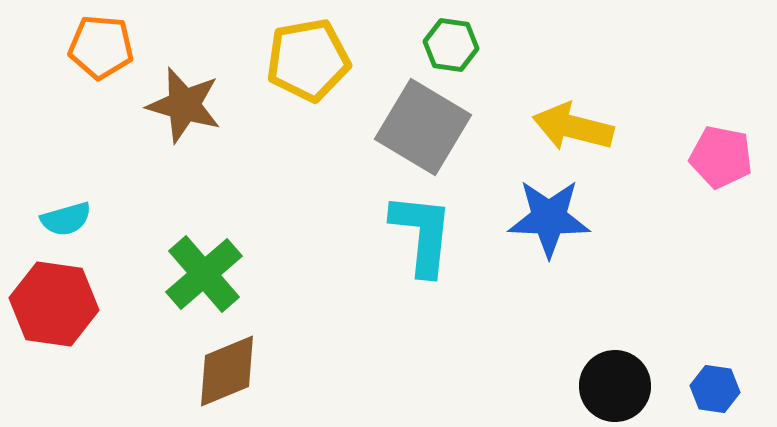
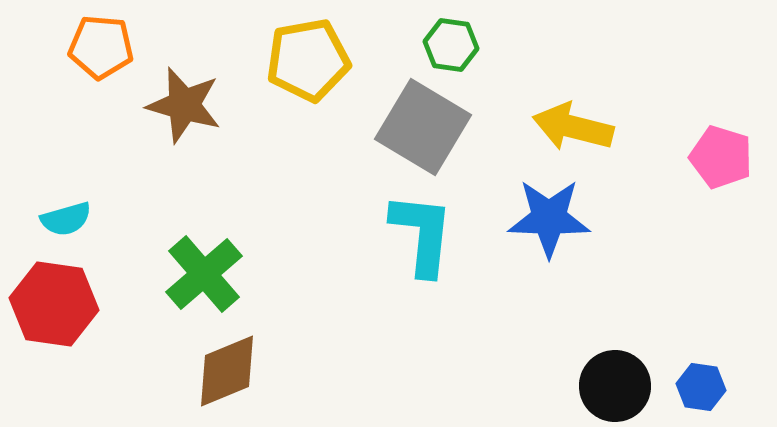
pink pentagon: rotated 6 degrees clockwise
blue hexagon: moved 14 px left, 2 px up
